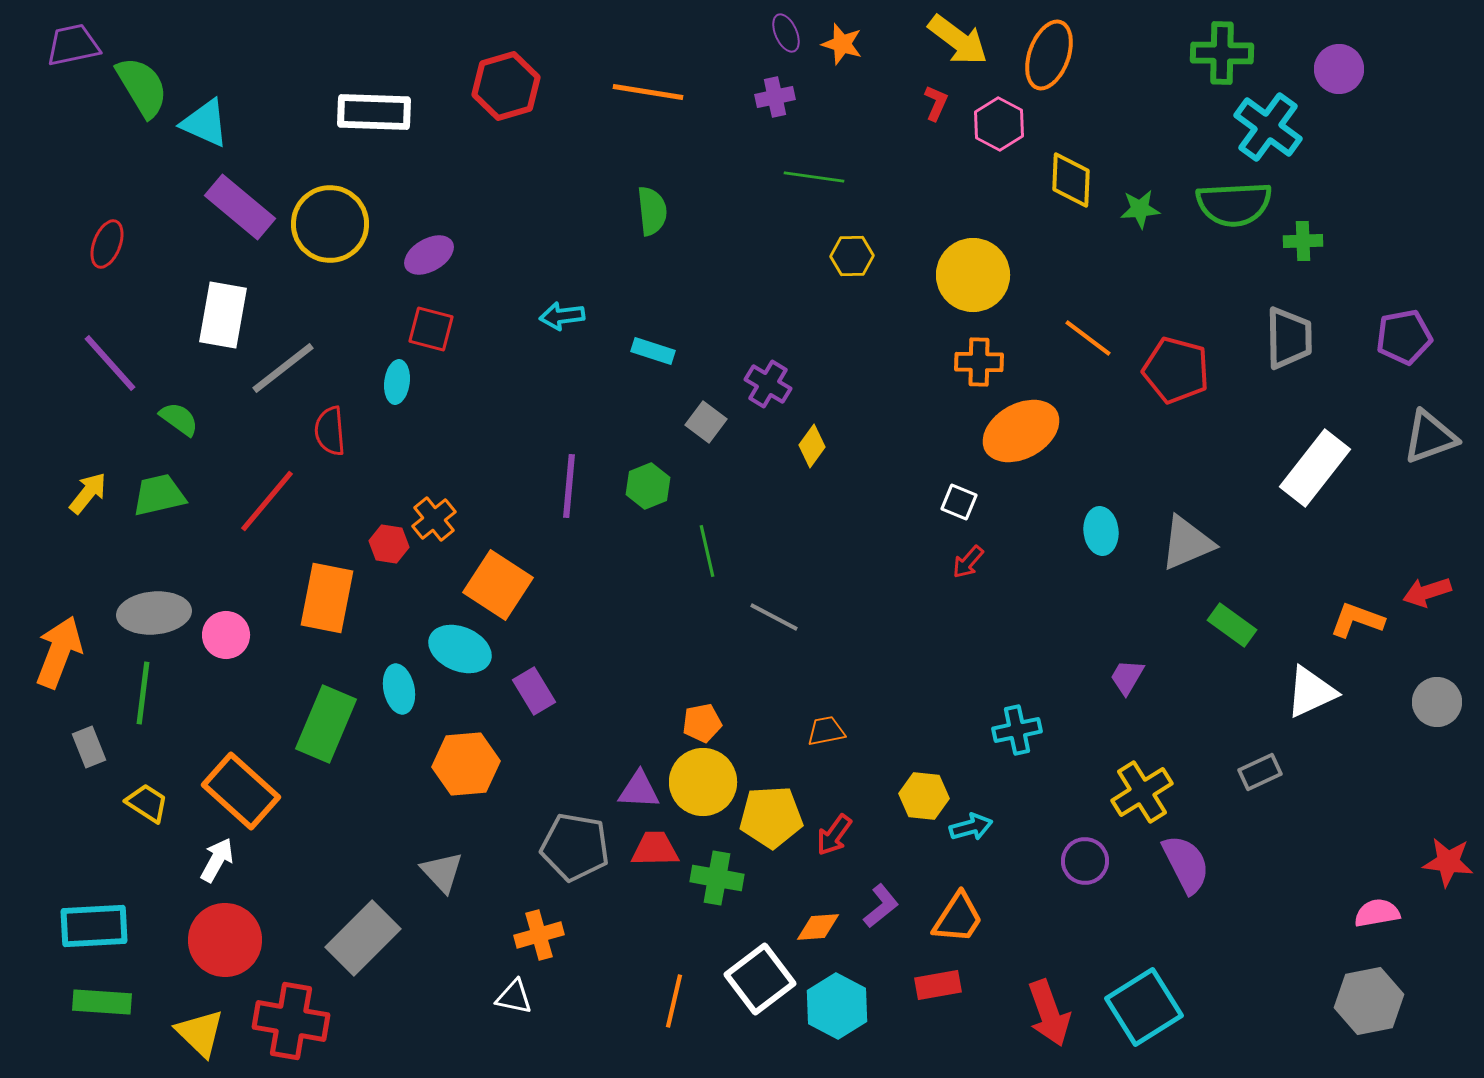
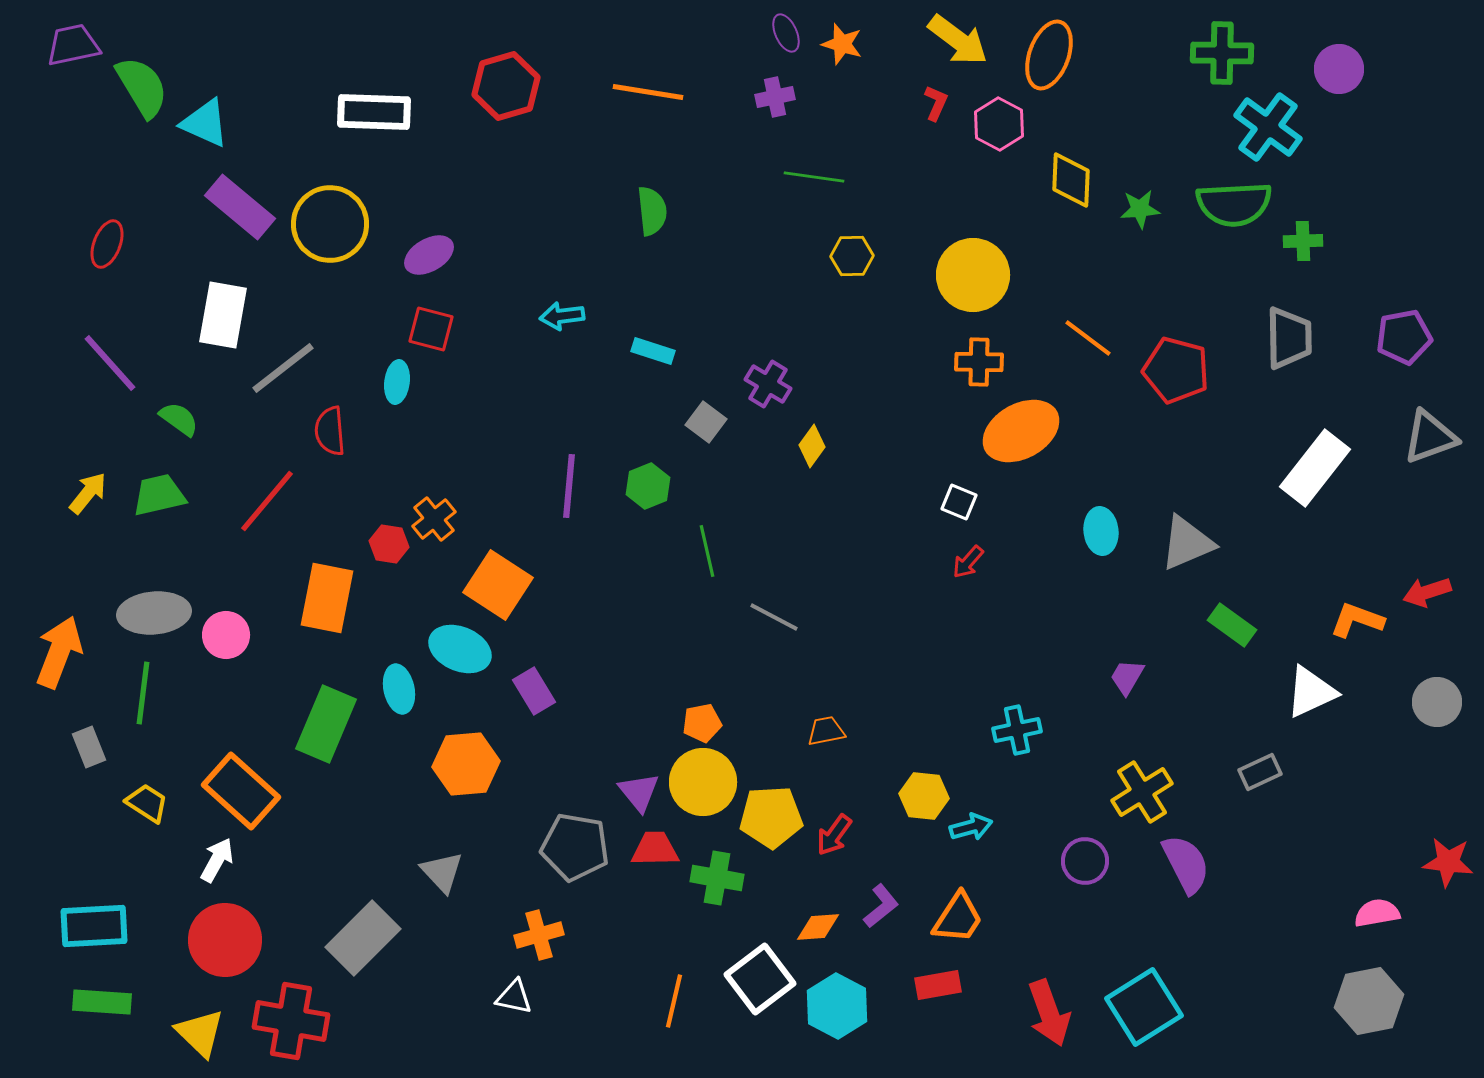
purple triangle at (639, 790): moved 2 px down; rotated 48 degrees clockwise
